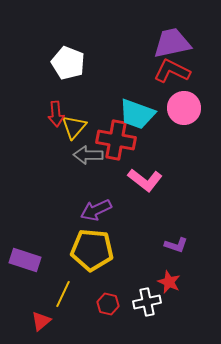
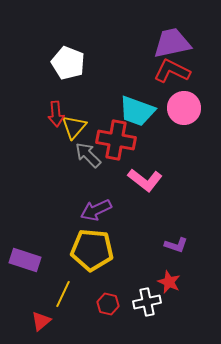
cyan trapezoid: moved 3 px up
gray arrow: rotated 44 degrees clockwise
